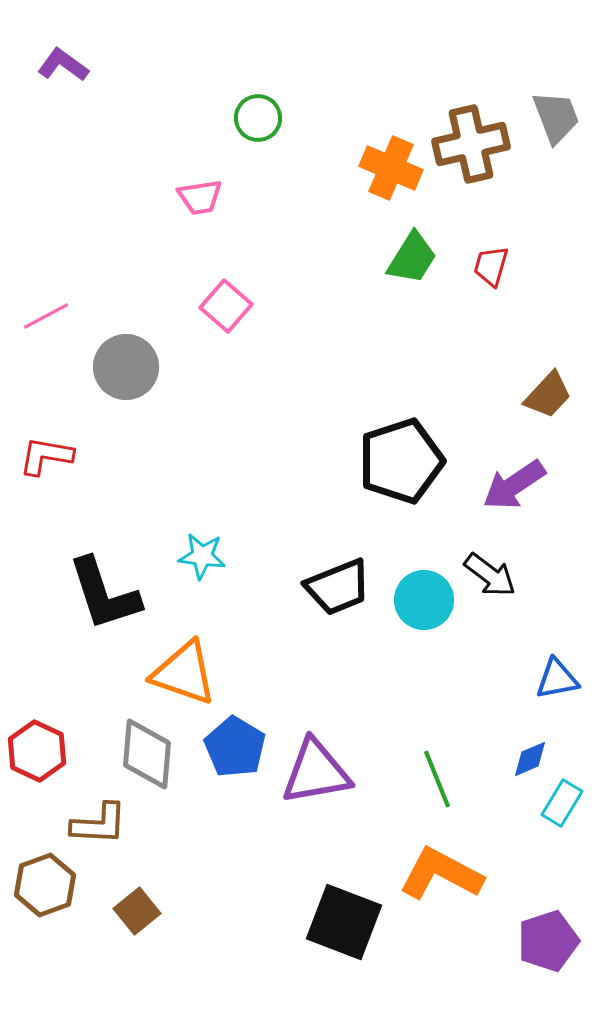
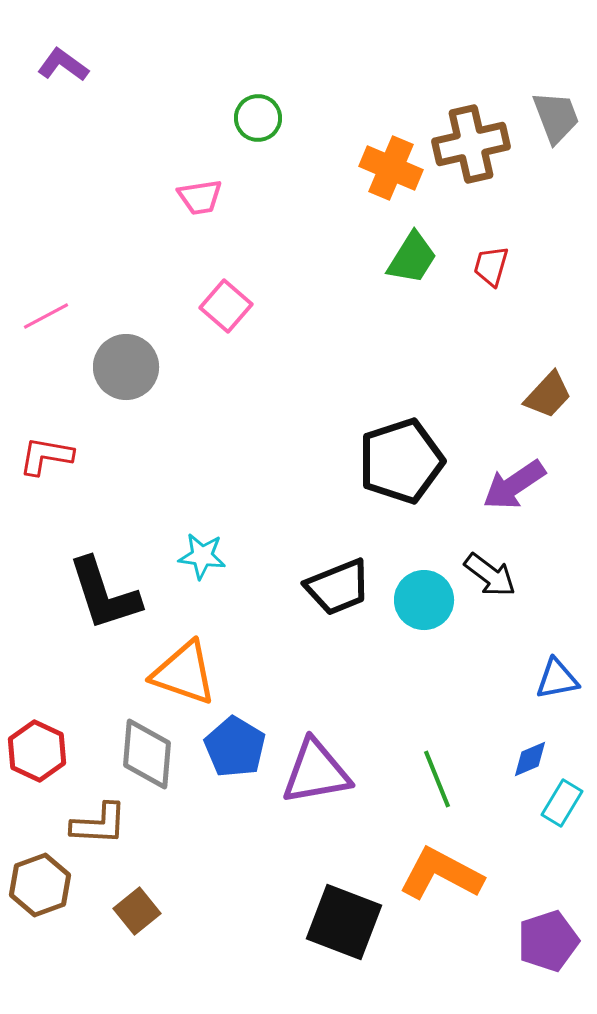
brown hexagon: moved 5 px left
